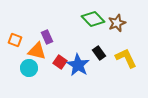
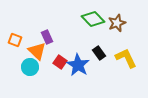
orange triangle: rotated 30 degrees clockwise
cyan circle: moved 1 px right, 1 px up
